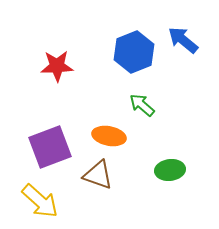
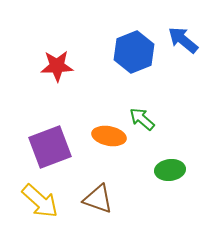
green arrow: moved 14 px down
brown triangle: moved 24 px down
